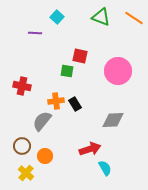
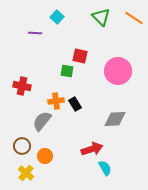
green triangle: rotated 24 degrees clockwise
gray diamond: moved 2 px right, 1 px up
red arrow: moved 2 px right
